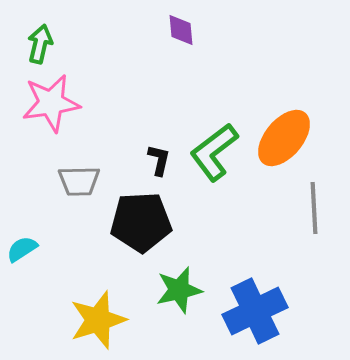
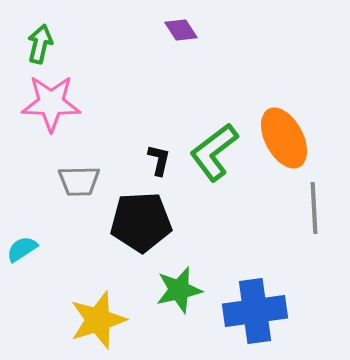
purple diamond: rotated 28 degrees counterclockwise
pink star: rotated 10 degrees clockwise
orange ellipse: rotated 68 degrees counterclockwise
blue cross: rotated 18 degrees clockwise
